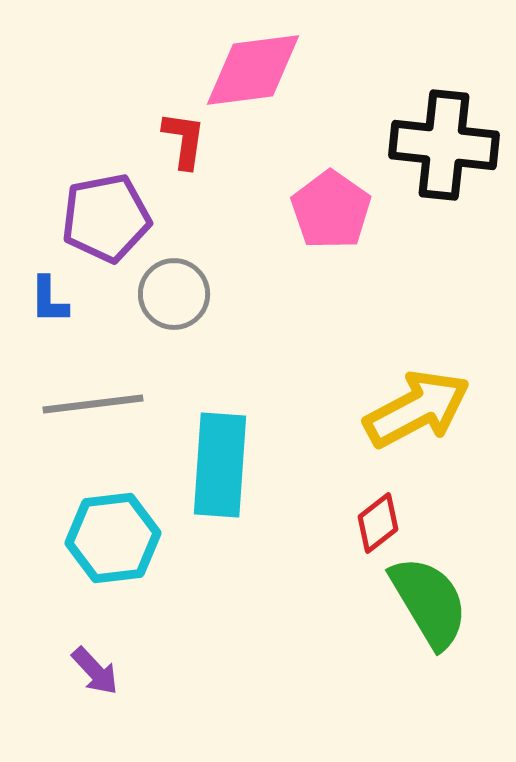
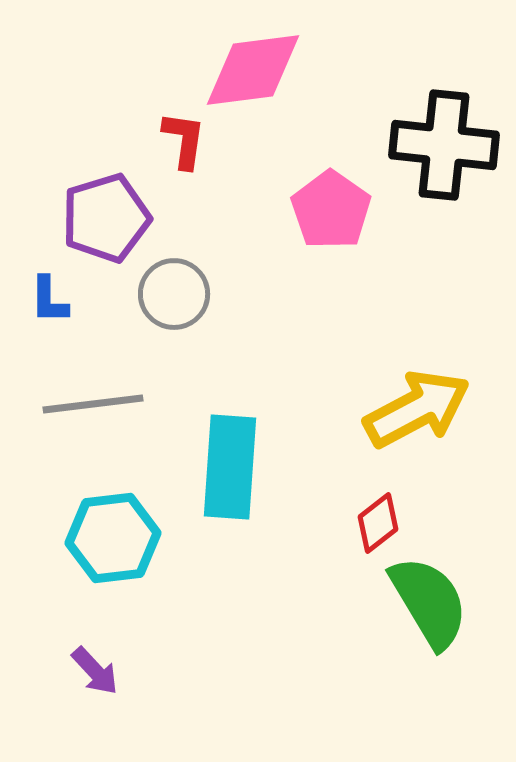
purple pentagon: rotated 6 degrees counterclockwise
cyan rectangle: moved 10 px right, 2 px down
